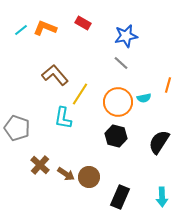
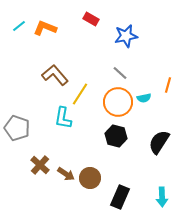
red rectangle: moved 8 px right, 4 px up
cyan line: moved 2 px left, 4 px up
gray line: moved 1 px left, 10 px down
brown circle: moved 1 px right, 1 px down
